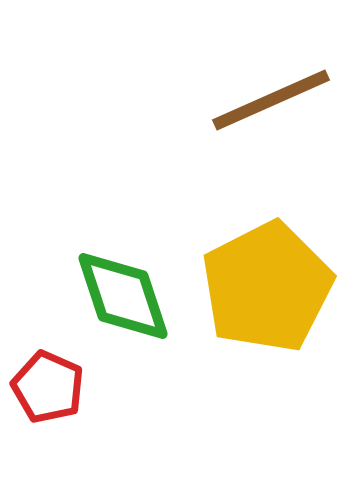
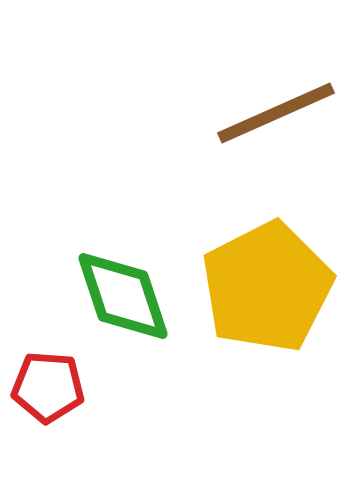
brown line: moved 5 px right, 13 px down
red pentagon: rotated 20 degrees counterclockwise
